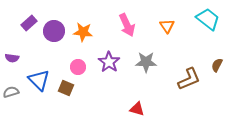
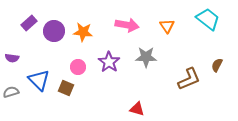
pink arrow: rotated 55 degrees counterclockwise
gray star: moved 5 px up
